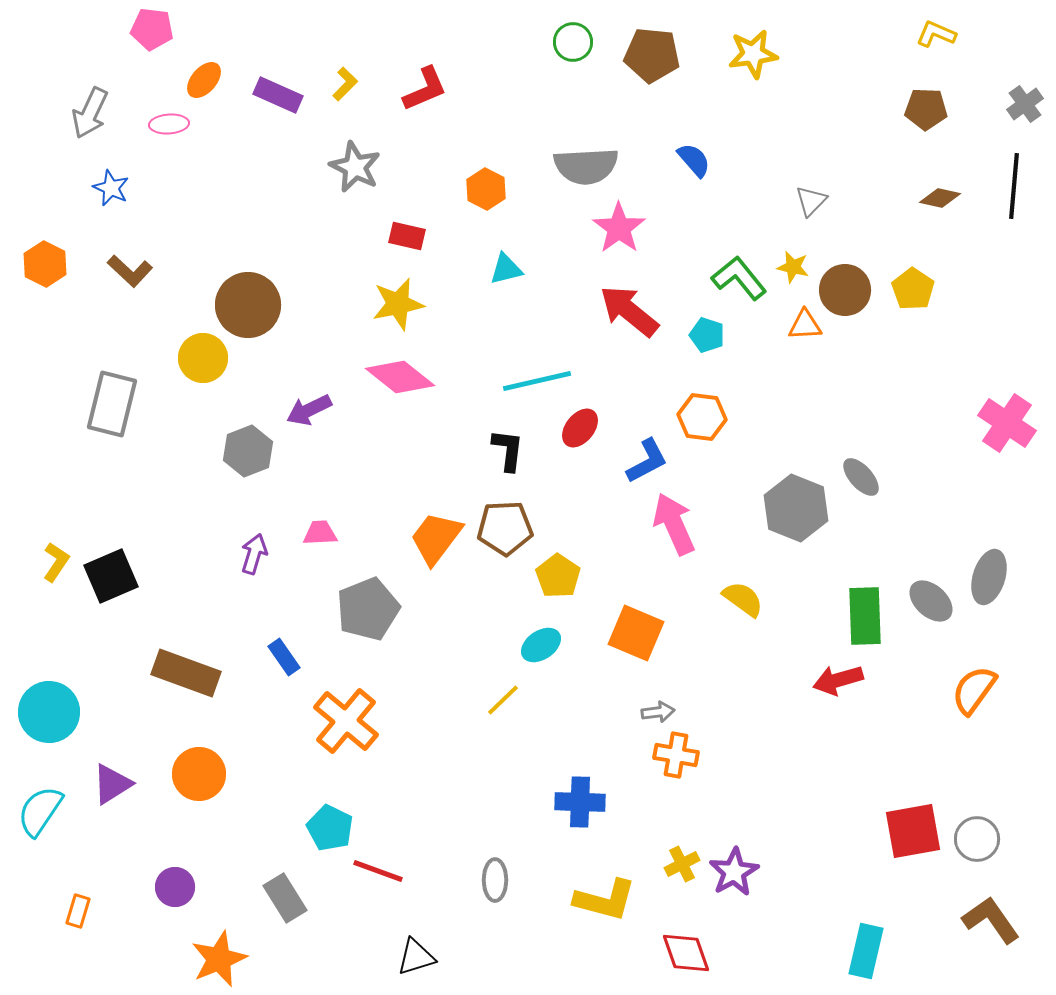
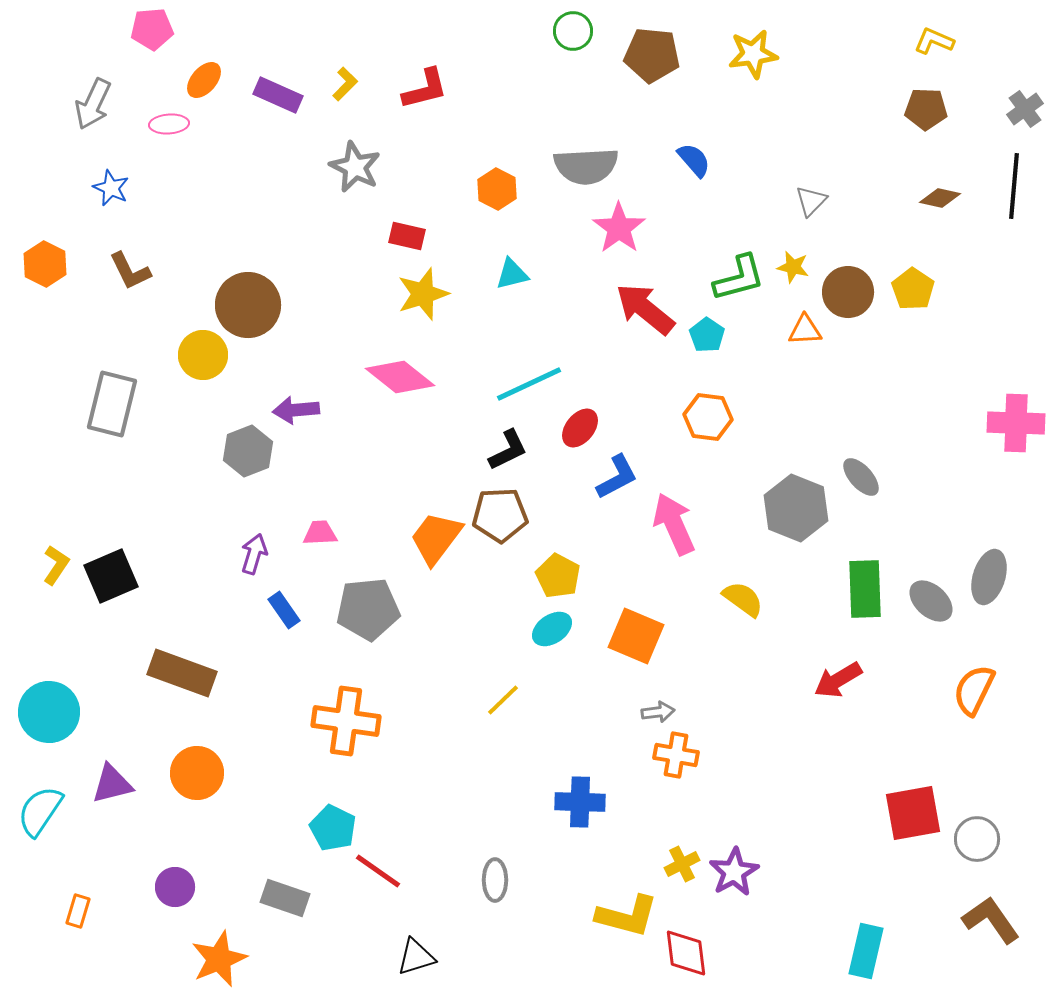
pink pentagon at (152, 29): rotated 12 degrees counterclockwise
yellow L-shape at (936, 34): moved 2 px left, 7 px down
green circle at (573, 42): moved 11 px up
red L-shape at (425, 89): rotated 9 degrees clockwise
gray cross at (1025, 104): moved 5 px down
gray arrow at (90, 113): moved 3 px right, 9 px up
orange hexagon at (486, 189): moved 11 px right
cyan triangle at (506, 269): moved 6 px right, 5 px down
brown L-shape at (130, 271): rotated 21 degrees clockwise
green L-shape at (739, 278): rotated 114 degrees clockwise
brown circle at (845, 290): moved 3 px right, 2 px down
yellow star at (398, 304): moved 25 px right, 10 px up; rotated 6 degrees counterclockwise
red arrow at (629, 311): moved 16 px right, 2 px up
orange triangle at (805, 325): moved 5 px down
cyan pentagon at (707, 335): rotated 16 degrees clockwise
yellow circle at (203, 358): moved 3 px up
cyan line at (537, 381): moved 8 px left, 3 px down; rotated 12 degrees counterclockwise
purple arrow at (309, 410): moved 13 px left; rotated 21 degrees clockwise
orange hexagon at (702, 417): moved 6 px right
pink cross at (1007, 423): moved 9 px right; rotated 32 degrees counterclockwise
black L-shape at (508, 450): rotated 57 degrees clockwise
blue L-shape at (647, 461): moved 30 px left, 16 px down
brown pentagon at (505, 528): moved 5 px left, 13 px up
yellow L-shape at (56, 562): moved 3 px down
yellow pentagon at (558, 576): rotated 6 degrees counterclockwise
gray pentagon at (368, 609): rotated 16 degrees clockwise
green rectangle at (865, 616): moved 27 px up
orange square at (636, 633): moved 3 px down
cyan ellipse at (541, 645): moved 11 px right, 16 px up
blue rectangle at (284, 657): moved 47 px up
brown rectangle at (186, 673): moved 4 px left
red arrow at (838, 680): rotated 15 degrees counterclockwise
orange semicircle at (974, 690): rotated 10 degrees counterclockwise
orange cross at (346, 721): rotated 32 degrees counterclockwise
orange circle at (199, 774): moved 2 px left, 1 px up
purple triangle at (112, 784): rotated 18 degrees clockwise
cyan pentagon at (330, 828): moved 3 px right
red square at (913, 831): moved 18 px up
red line at (378, 871): rotated 15 degrees clockwise
gray rectangle at (285, 898): rotated 39 degrees counterclockwise
yellow L-shape at (605, 900): moved 22 px right, 16 px down
red diamond at (686, 953): rotated 12 degrees clockwise
